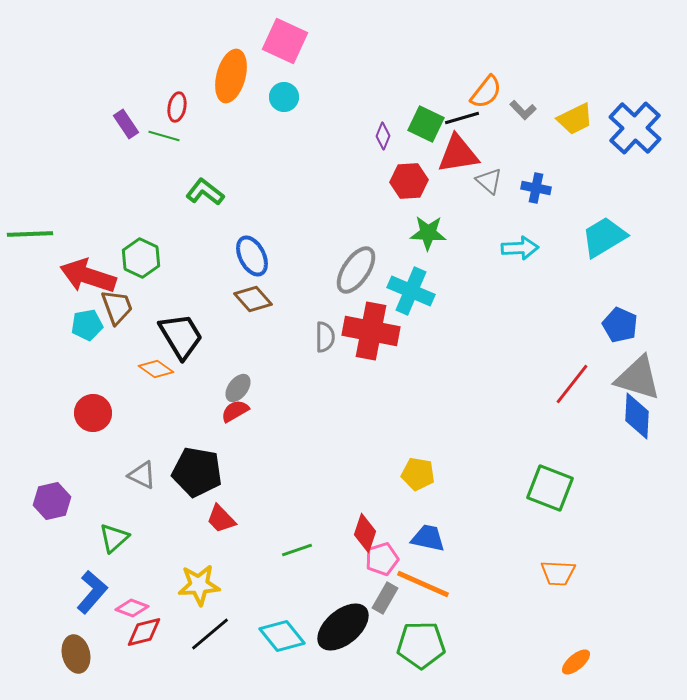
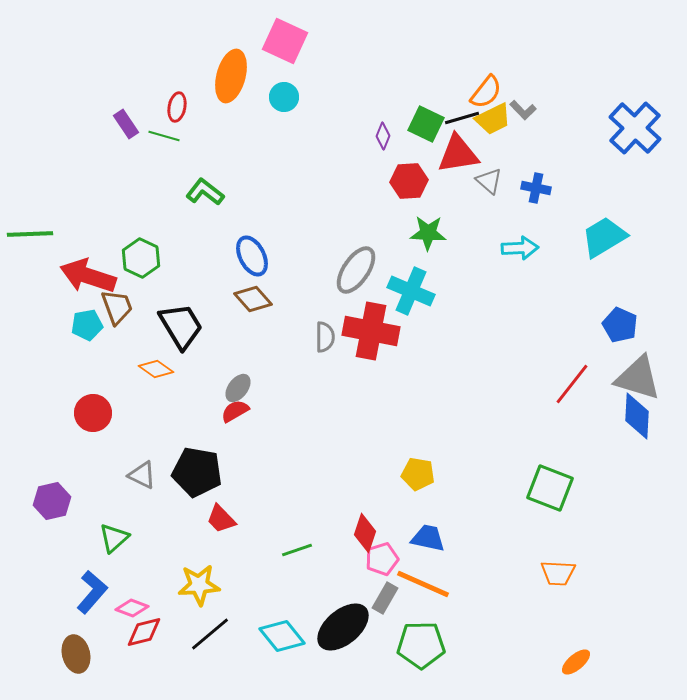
yellow trapezoid at (575, 119): moved 82 px left
black trapezoid at (181, 336): moved 10 px up
